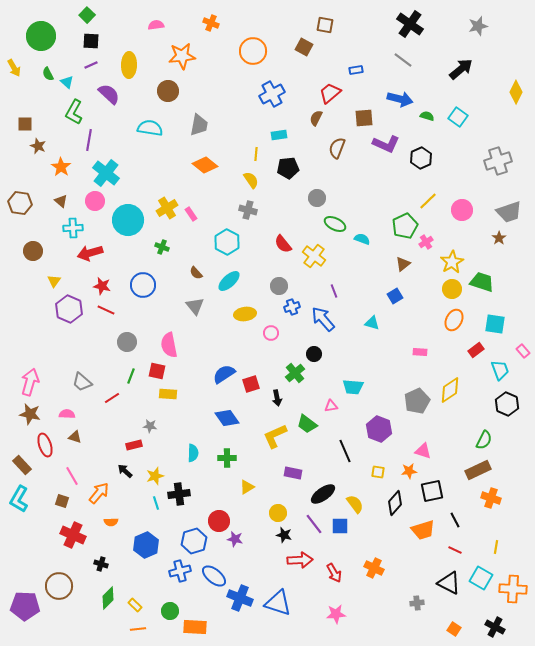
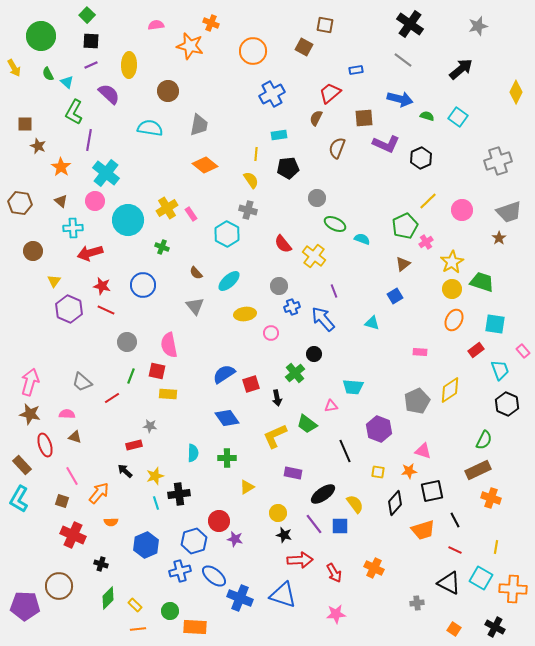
orange star at (182, 56): moved 8 px right, 10 px up; rotated 20 degrees clockwise
cyan hexagon at (227, 242): moved 8 px up
blue triangle at (278, 603): moved 5 px right, 8 px up
